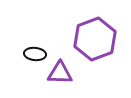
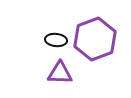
black ellipse: moved 21 px right, 14 px up
